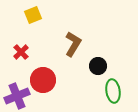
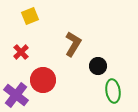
yellow square: moved 3 px left, 1 px down
purple cross: moved 1 px left, 1 px up; rotated 30 degrees counterclockwise
